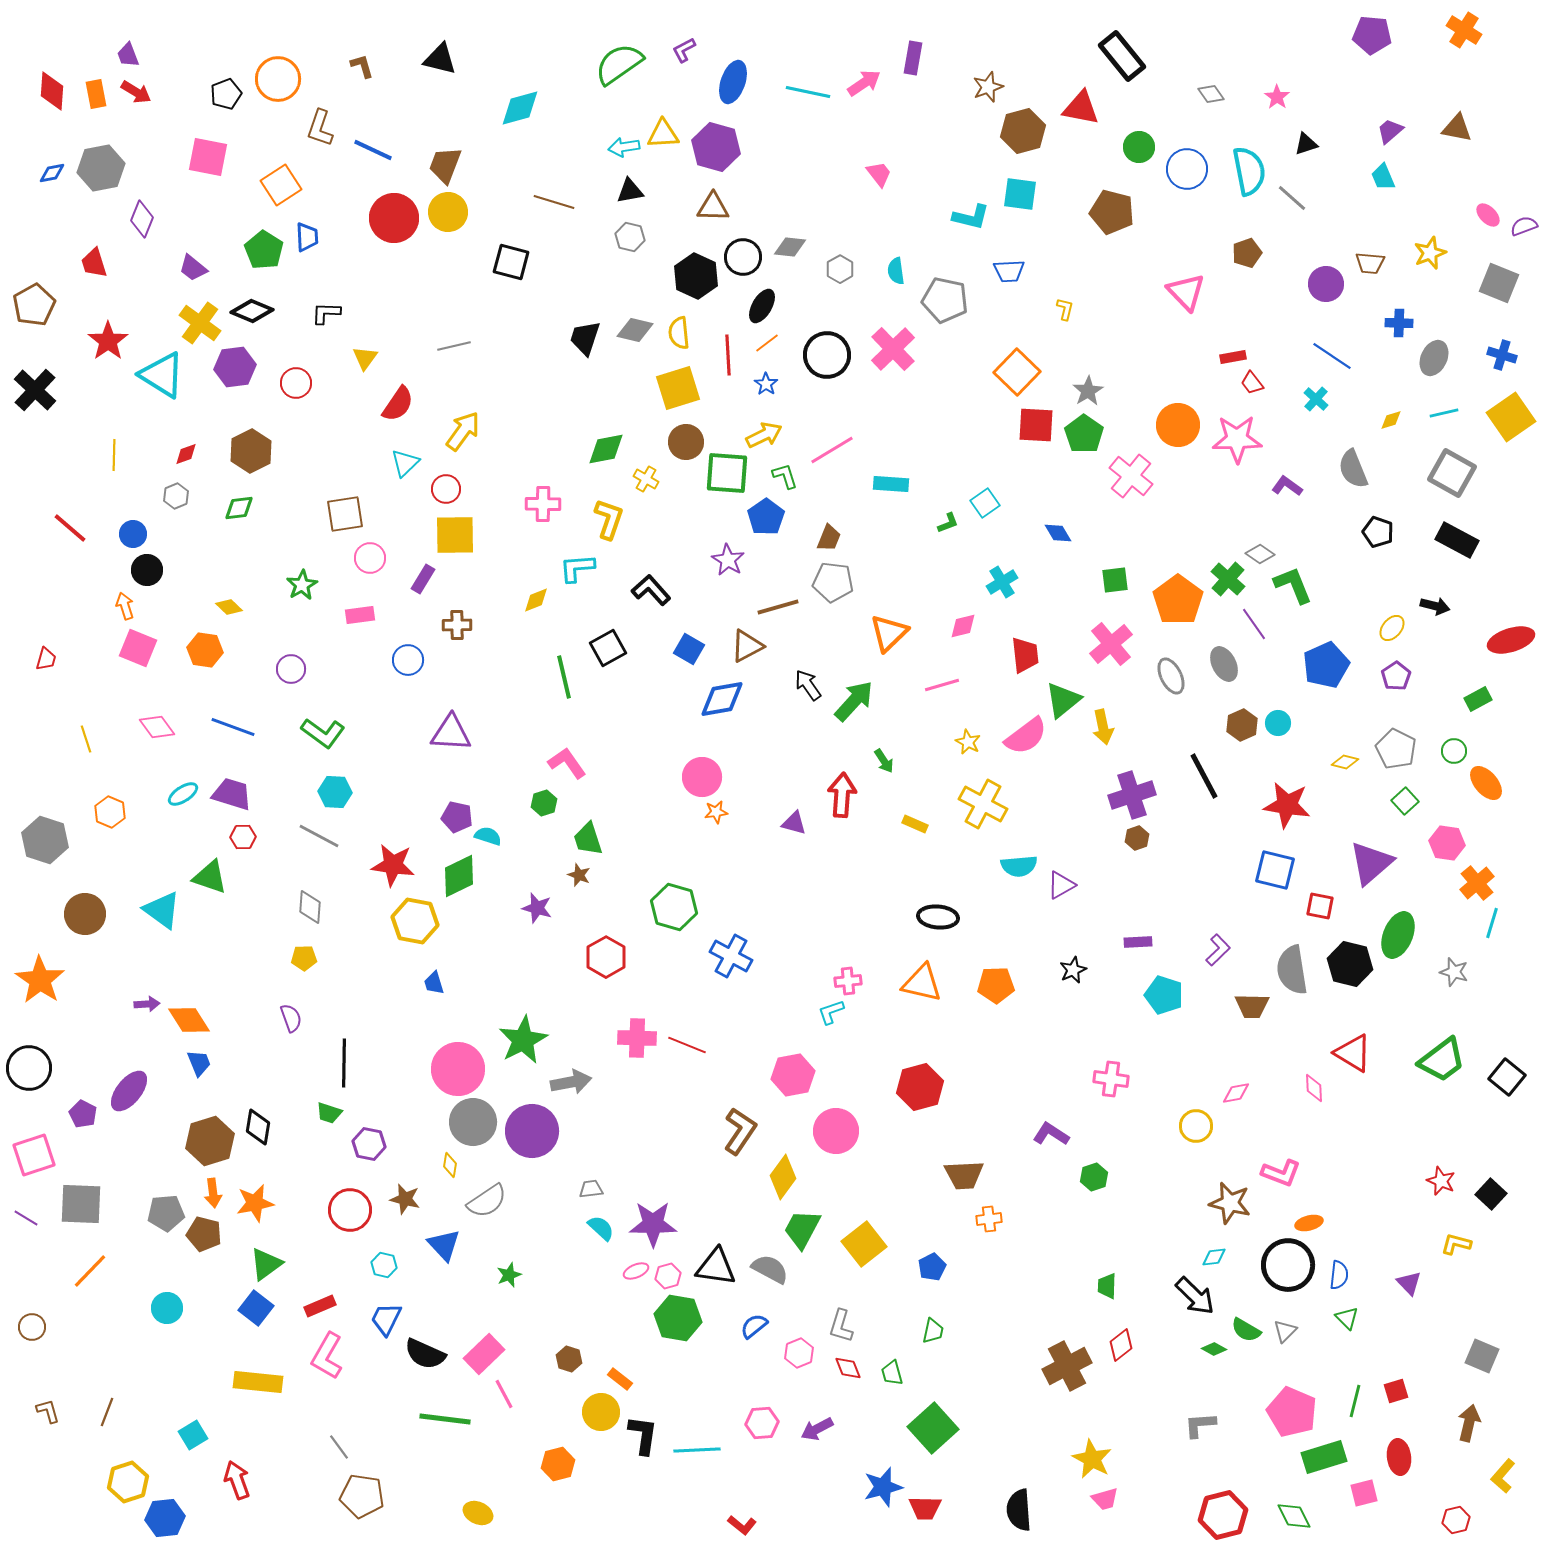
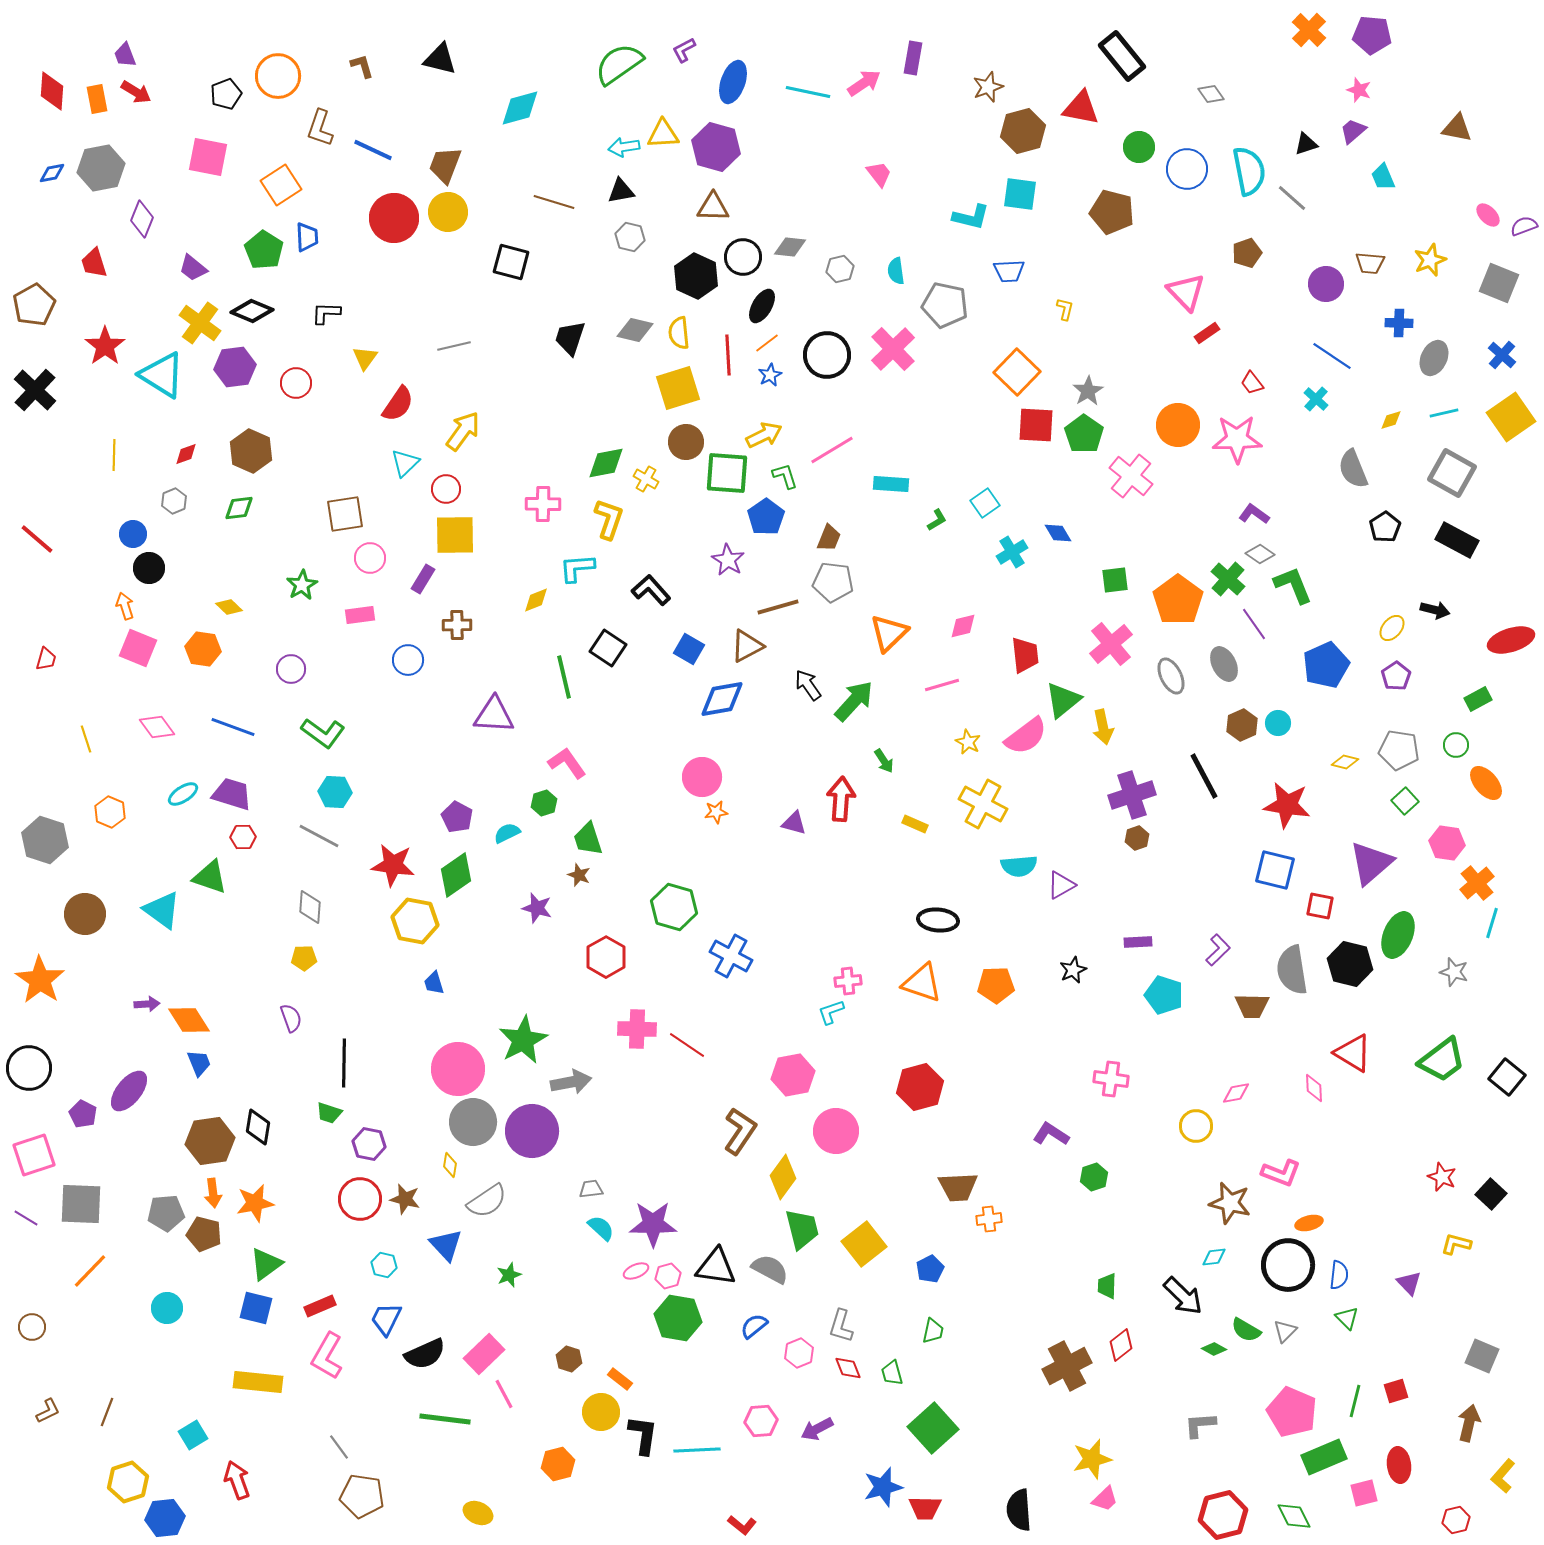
orange cross at (1464, 30): moved 155 px left; rotated 12 degrees clockwise
purple trapezoid at (128, 55): moved 3 px left
orange circle at (278, 79): moved 3 px up
orange rectangle at (96, 94): moved 1 px right, 5 px down
pink star at (1277, 97): moved 82 px right, 7 px up; rotated 15 degrees counterclockwise
purple trapezoid at (1390, 131): moved 37 px left
black triangle at (630, 191): moved 9 px left
yellow star at (1430, 253): moved 7 px down
gray hexagon at (840, 269): rotated 16 degrees clockwise
gray pentagon at (945, 300): moved 5 px down
black trapezoid at (585, 338): moved 15 px left
red star at (108, 341): moved 3 px left, 5 px down
blue cross at (1502, 355): rotated 24 degrees clockwise
red rectangle at (1233, 357): moved 26 px left, 24 px up; rotated 25 degrees counterclockwise
blue star at (766, 384): moved 4 px right, 9 px up; rotated 10 degrees clockwise
green diamond at (606, 449): moved 14 px down
brown hexagon at (251, 451): rotated 9 degrees counterclockwise
purple L-shape at (1287, 486): moved 33 px left, 28 px down
gray hexagon at (176, 496): moved 2 px left, 5 px down
green L-shape at (948, 523): moved 11 px left, 3 px up; rotated 10 degrees counterclockwise
red line at (70, 528): moved 33 px left, 11 px down
black pentagon at (1378, 532): moved 7 px right, 5 px up; rotated 20 degrees clockwise
black circle at (147, 570): moved 2 px right, 2 px up
cyan cross at (1002, 582): moved 10 px right, 30 px up
black arrow at (1435, 606): moved 4 px down
black square at (608, 648): rotated 27 degrees counterclockwise
orange hexagon at (205, 650): moved 2 px left, 1 px up
purple triangle at (451, 733): moved 43 px right, 18 px up
gray pentagon at (1396, 749): moved 3 px right, 1 px down; rotated 18 degrees counterclockwise
green circle at (1454, 751): moved 2 px right, 6 px up
red arrow at (842, 795): moved 1 px left, 4 px down
purple pentagon at (457, 817): rotated 16 degrees clockwise
cyan semicircle at (488, 836): moved 19 px right, 3 px up; rotated 44 degrees counterclockwise
green diamond at (459, 876): moved 3 px left, 1 px up; rotated 9 degrees counterclockwise
black ellipse at (938, 917): moved 3 px down
orange triangle at (922, 983): rotated 6 degrees clockwise
pink cross at (637, 1038): moved 9 px up
red line at (687, 1045): rotated 12 degrees clockwise
brown hexagon at (210, 1141): rotated 9 degrees clockwise
brown trapezoid at (964, 1175): moved 6 px left, 12 px down
red star at (1441, 1181): moved 1 px right, 4 px up
red circle at (350, 1210): moved 10 px right, 11 px up
green trapezoid at (802, 1229): rotated 138 degrees clockwise
blue triangle at (444, 1245): moved 2 px right
blue pentagon at (932, 1267): moved 2 px left, 2 px down
black arrow at (1195, 1296): moved 12 px left
blue square at (256, 1308): rotated 24 degrees counterclockwise
black semicircle at (425, 1354): rotated 48 degrees counterclockwise
brown L-shape at (48, 1411): rotated 80 degrees clockwise
pink hexagon at (762, 1423): moved 1 px left, 2 px up
green rectangle at (1324, 1457): rotated 6 degrees counterclockwise
red ellipse at (1399, 1457): moved 8 px down
yellow star at (1092, 1459): rotated 30 degrees clockwise
pink trapezoid at (1105, 1499): rotated 28 degrees counterclockwise
